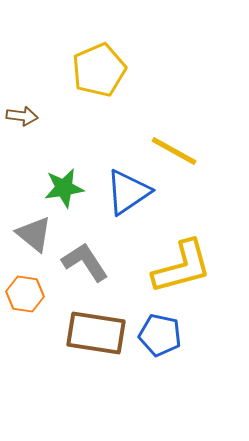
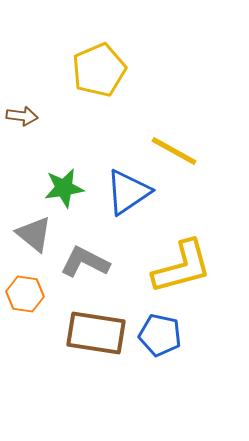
gray L-shape: rotated 30 degrees counterclockwise
